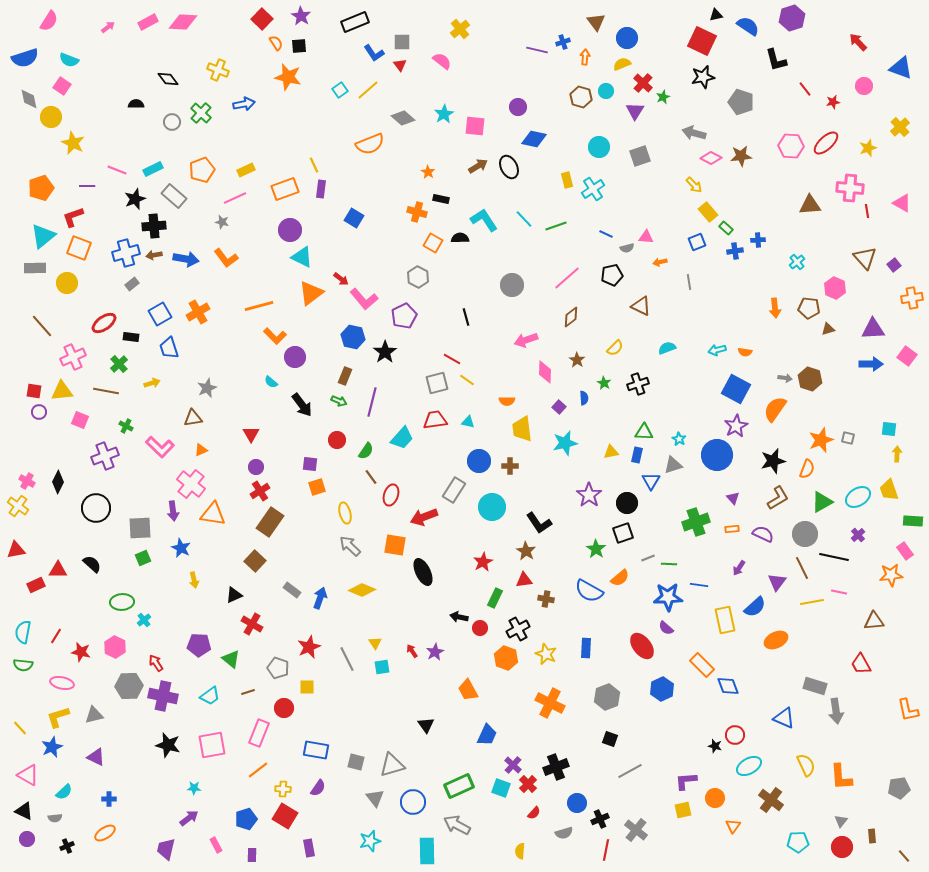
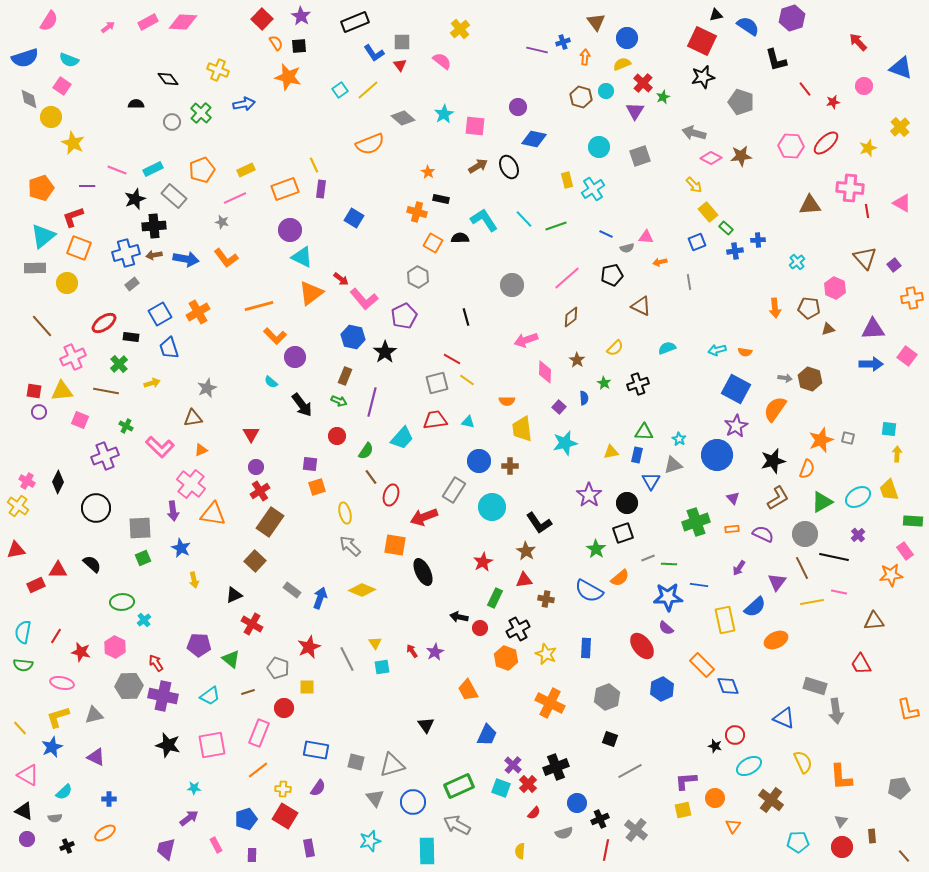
red circle at (337, 440): moved 4 px up
yellow semicircle at (806, 765): moved 3 px left, 3 px up
